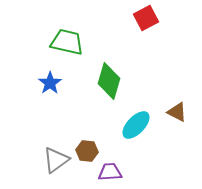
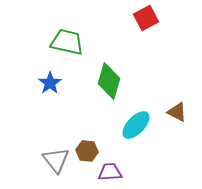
gray triangle: rotated 32 degrees counterclockwise
